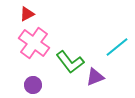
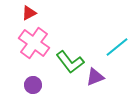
red triangle: moved 2 px right, 1 px up
